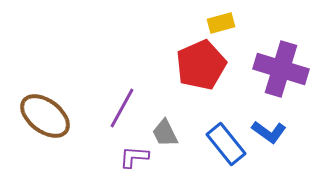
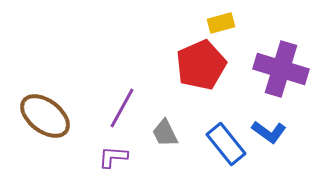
purple L-shape: moved 21 px left
